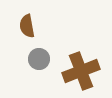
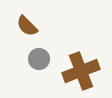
brown semicircle: rotated 35 degrees counterclockwise
